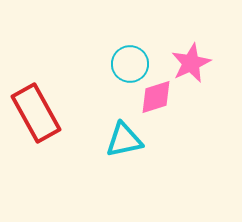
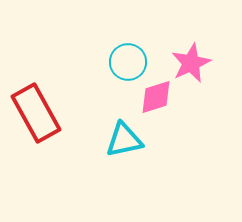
cyan circle: moved 2 px left, 2 px up
